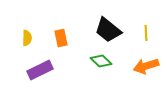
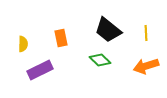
yellow semicircle: moved 4 px left, 6 px down
green diamond: moved 1 px left, 1 px up
